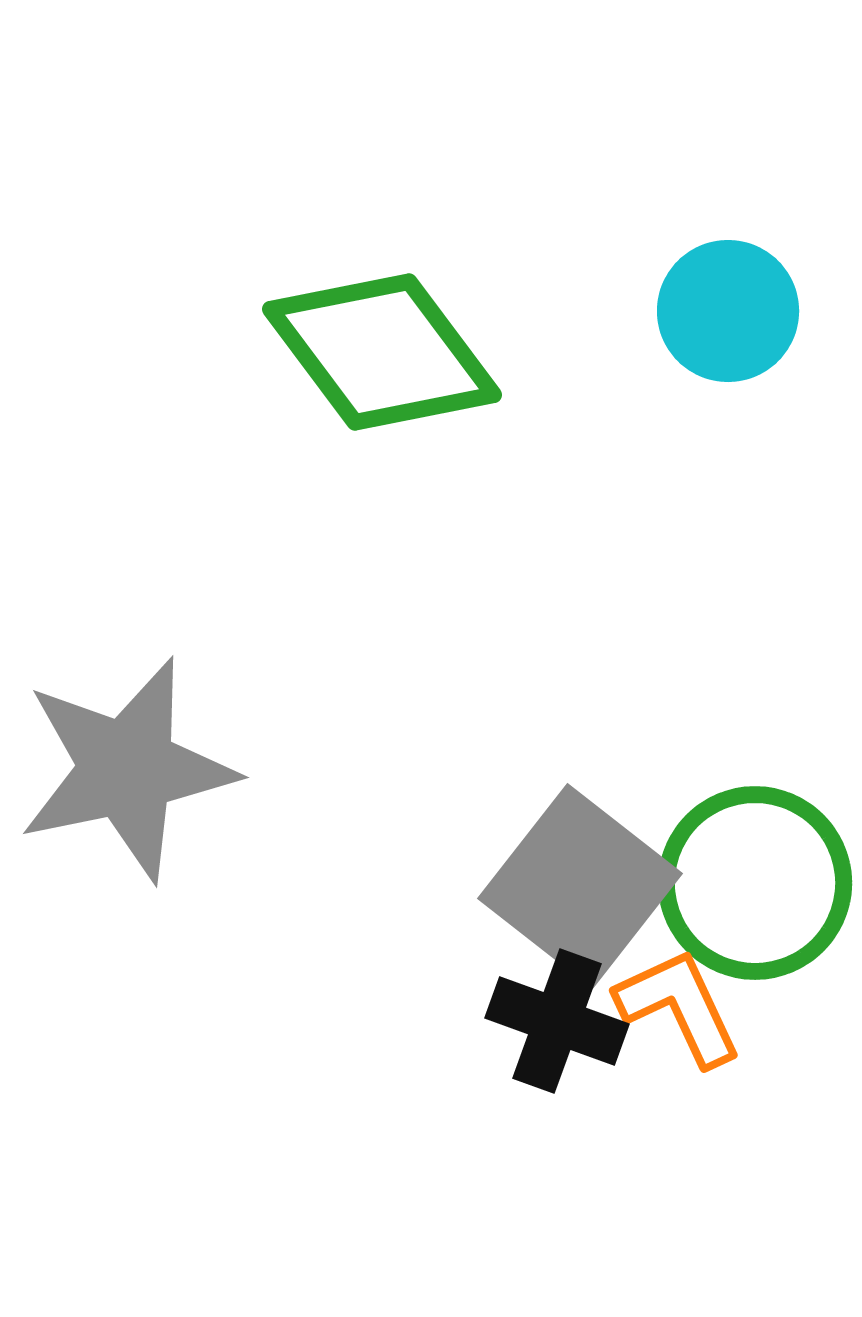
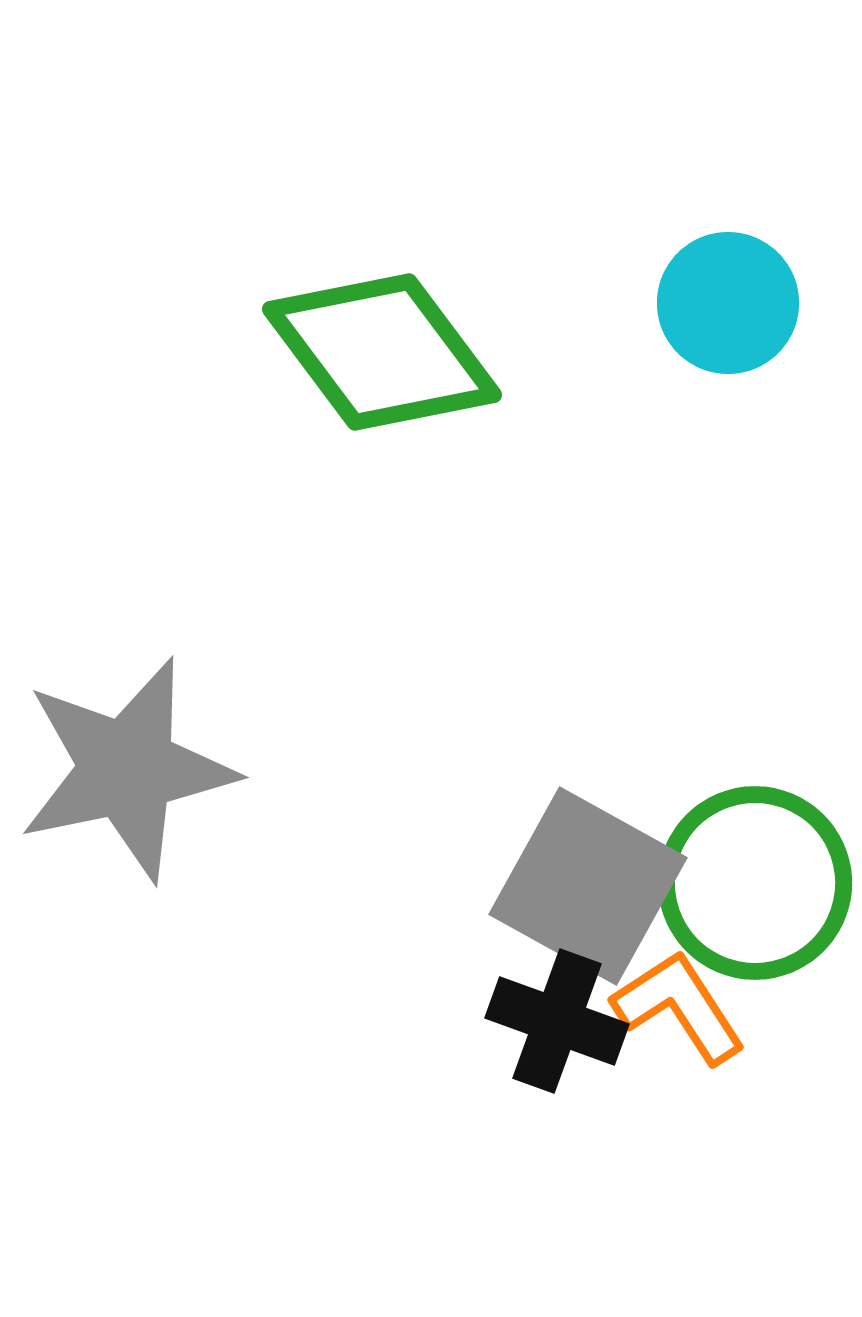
cyan circle: moved 8 px up
gray square: moved 8 px right; rotated 9 degrees counterclockwise
orange L-shape: rotated 8 degrees counterclockwise
